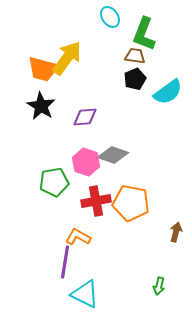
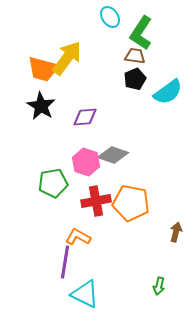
green L-shape: moved 3 px left, 1 px up; rotated 12 degrees clockwise
green pentagon: moved 1 px left, 1 px down
